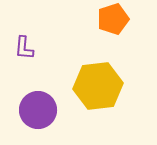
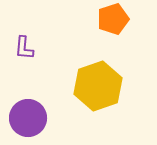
yellow hexagon: rotated 12 degrees counterclockwise
purple circle: moved 10 px left, 8 px down
